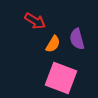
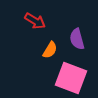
orange semicircle: moved 3 px left, 6 px down
pink square: moved 10 px right
